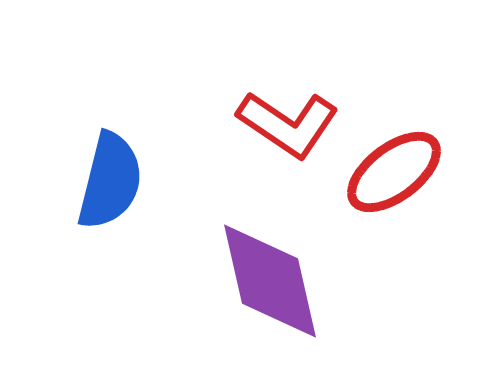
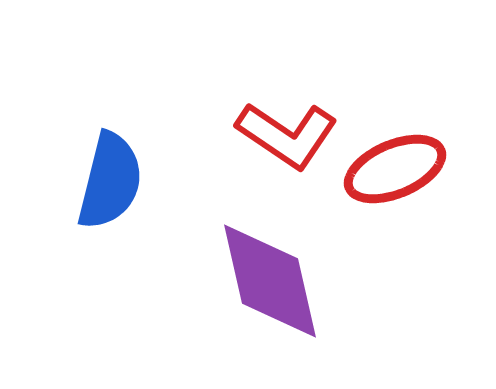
red L-shape: moved 1 px left, 11 px down
red ellipse: moved 1 px right, 3 px up; rotated 14 degrees clockwise
